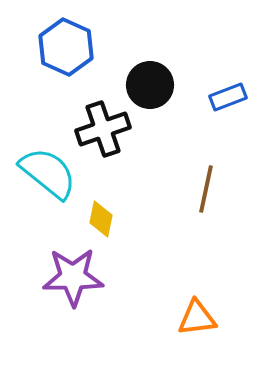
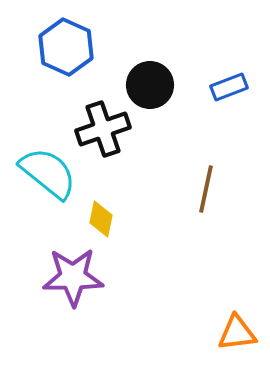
blue rectangle: moved 1 px right, 10 px up
orange triangle: moved 40 px right, 15 px down
